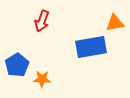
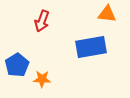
orange triangle: moved 8 px left, 9 px up; rotated 18 degrees clockwise
